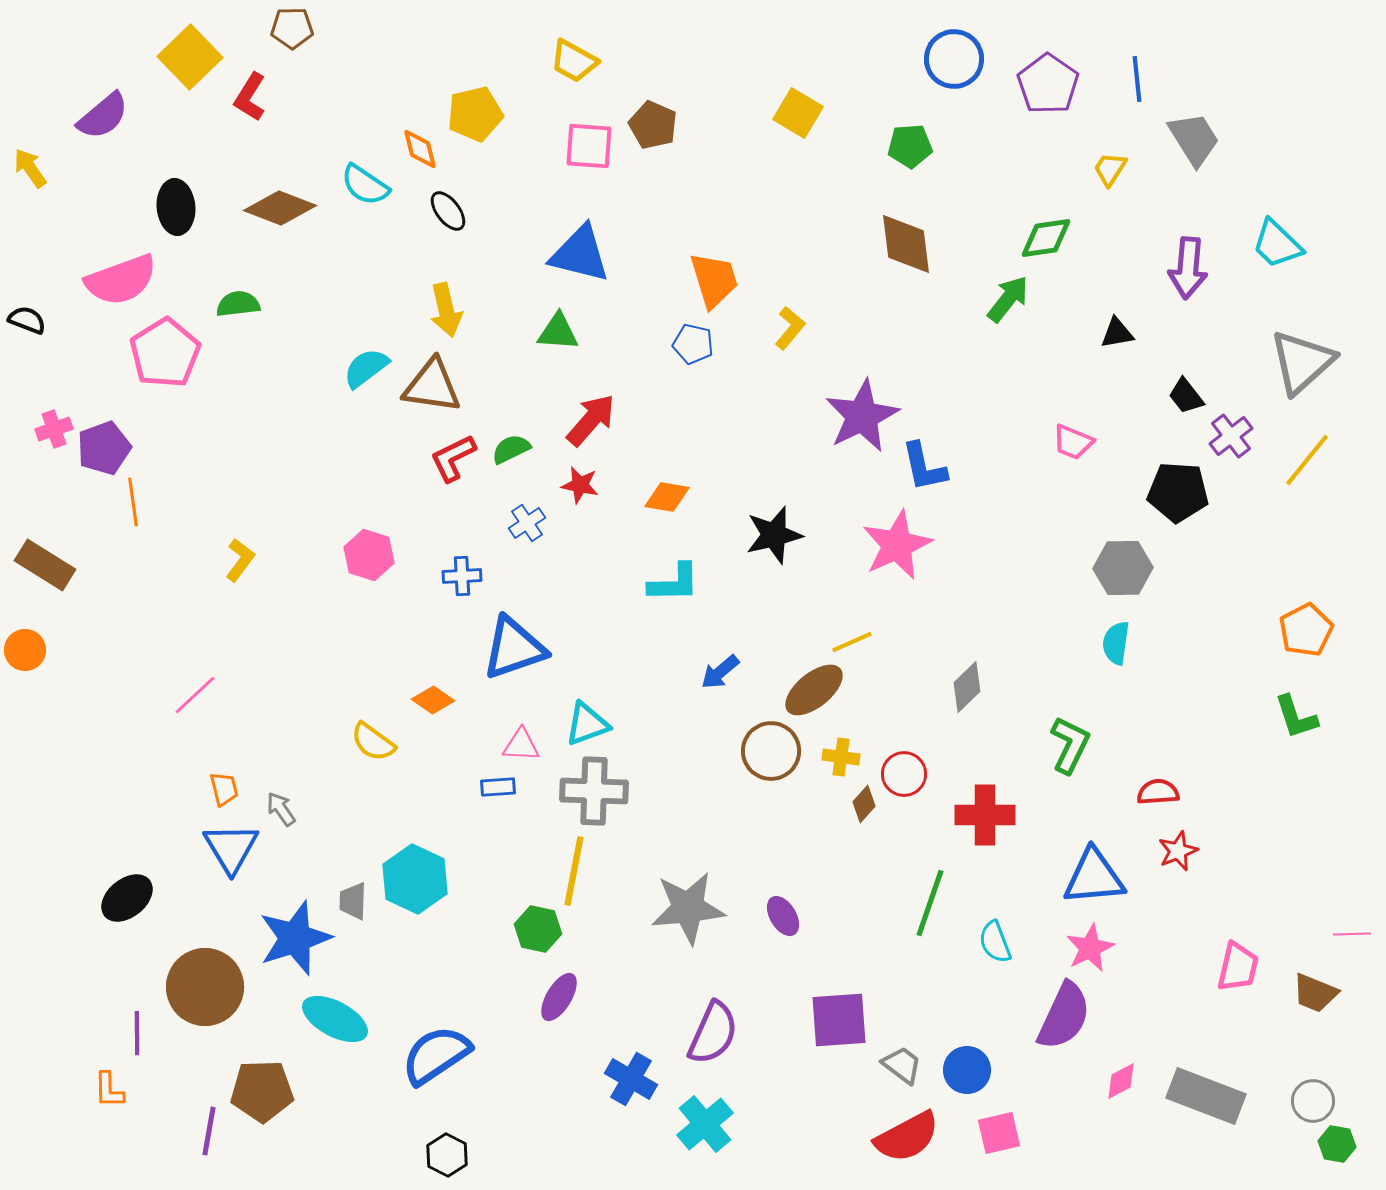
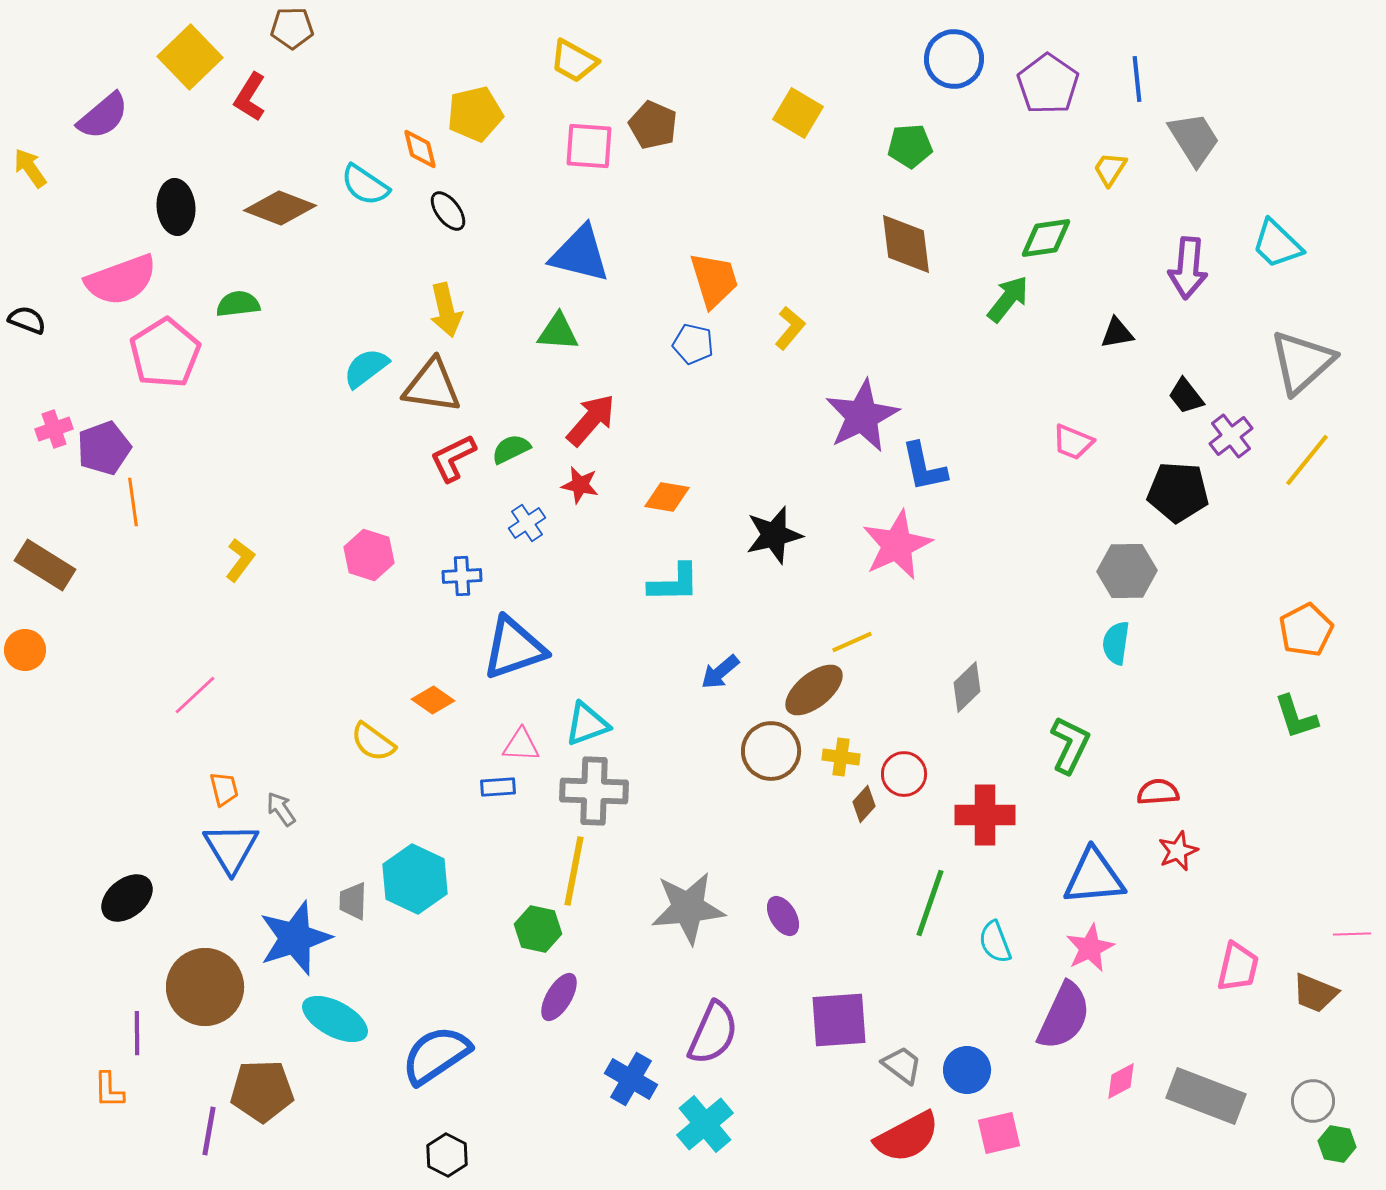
gray hexagon at (1123, 568): moved 4 px right, 3 px down
